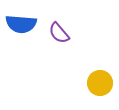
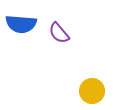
yellow circle: moved 8 px left, 8 px down
